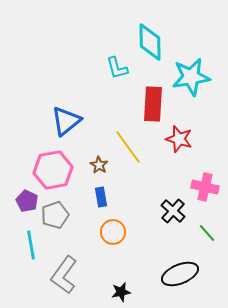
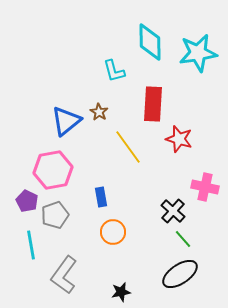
cyan L-shape: moved 3 px left, 3 px down
cyan star: moved 7 px right, 24 px up
brown star: moved 53 px up
green line: moved 24 px left, 6 px down
black ellipse: rotated 12 degrees counterclockwise
